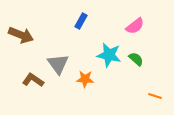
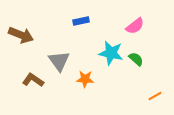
blue rectangle: rotated 49 degrees clockwise
cyan star: moved 2 px right, 2 px up
gray triangle: moved 1 px right, 3 px up
orange line: rotated 48 degrees counterclockwise
